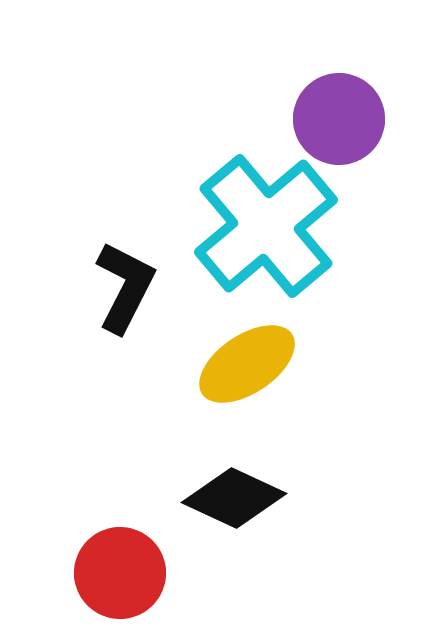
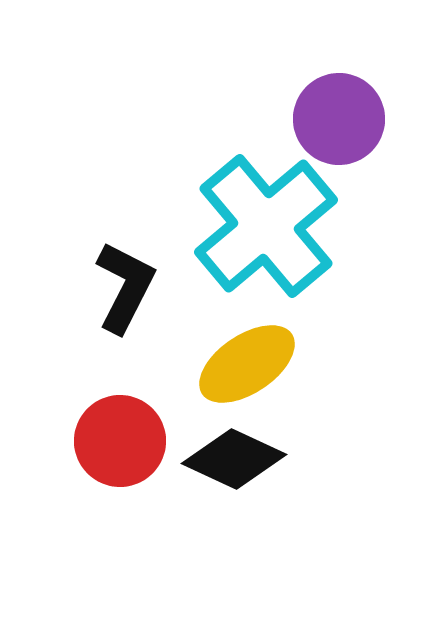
black diamond: moved 39 px up
red circle: moved 132 px up
